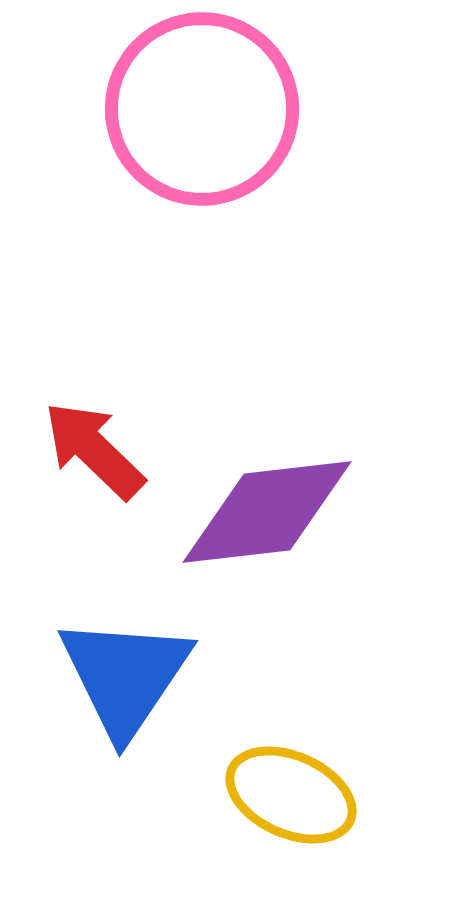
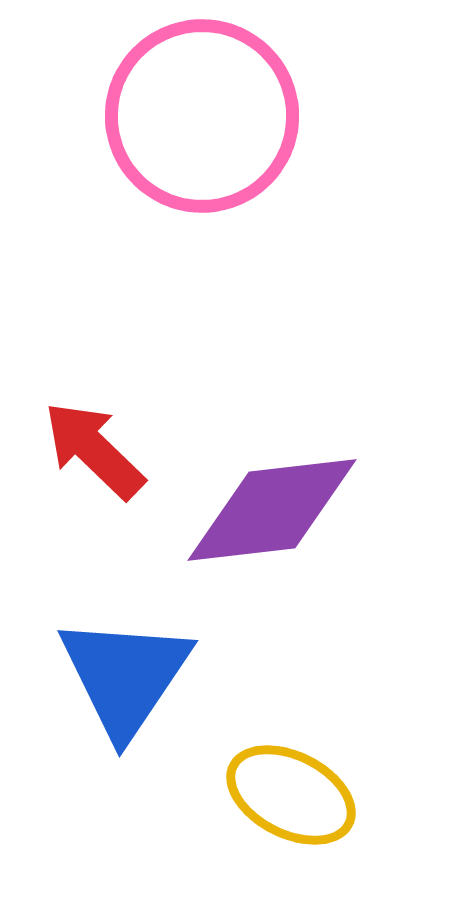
pink circle: moved 7 px down
purple diamond: moved 5 px right, 2 px up
yellow ellipse: rotated 3 degrees clockwise
